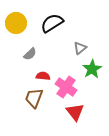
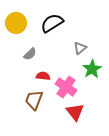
brown trapezoid: moved 2 px down
